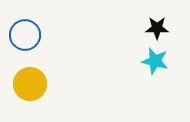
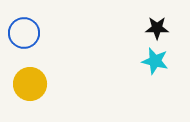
blue circle: moved 1 px left, 2 px up
